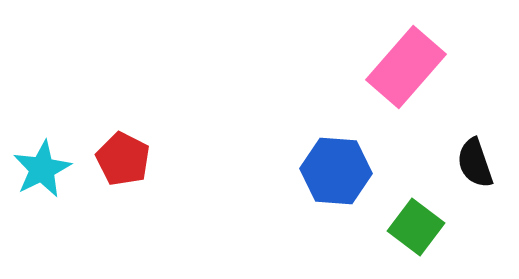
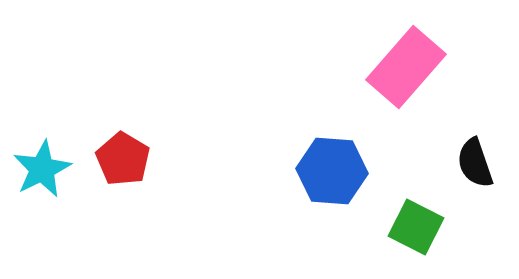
red pentagon: rotated 4 degrees clockwise
blue hexagon: moved 4 px left
green square: rotated 10 degrees counterclockwise
